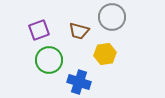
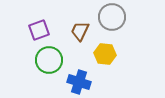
brown trapezoid: moved 1 px right; rotated 100 degrees clockwise
yellow hexagon: rotated 15 degrees clockwise
